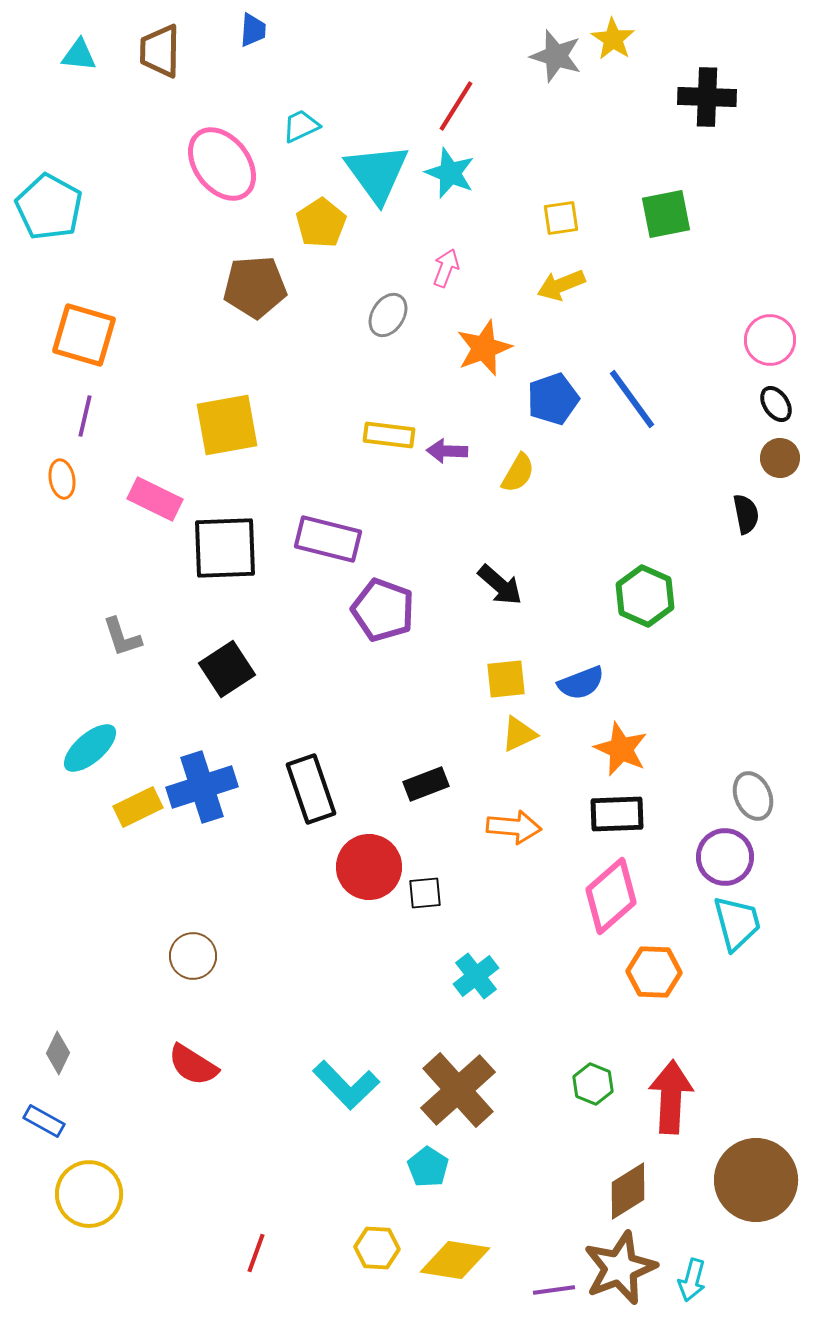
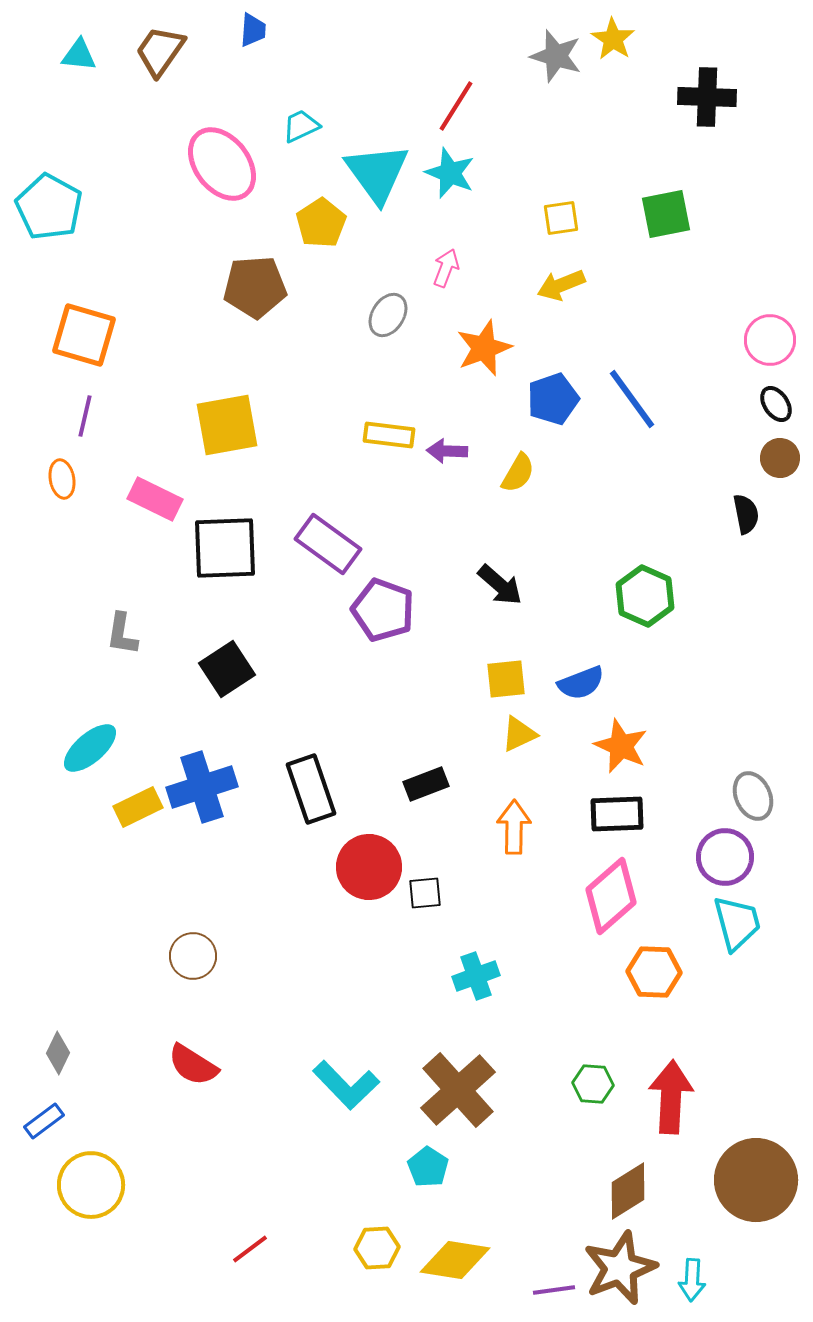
brown trapezoid at (160, 51): rotated 34 degrees clockwise
purple rectangle at (328, 539): moved 5 px down; rotated 22 degrees clockwise
gray L-shape at (122, 637): moved 3 px up; rotated 27 degrees clockwise
orange star at (621, 749): moved 3 px up
orange arrow at (514, 827): rotated 94 degrees counterclockwise
cyan cross at (476, 976): rotated 18 degrees clockwise
green hexagon at (593, 1084): rotated 18 degrees counterclockwise
blue rectangle at (44, 1121): rotated 66 degrees counterclockwise
yellow circle at (89, 1194): moved 2 px right, 9 px up
yellow hexagon at (377, 1248): rotated 6 degrees counterclockwise
red line at (256, 1253): moved 6 px left, 4 px up; rotated 33 degrees clockwise
cyan arrow at (692, 1280): rotated 12 degrees counterclockwise
